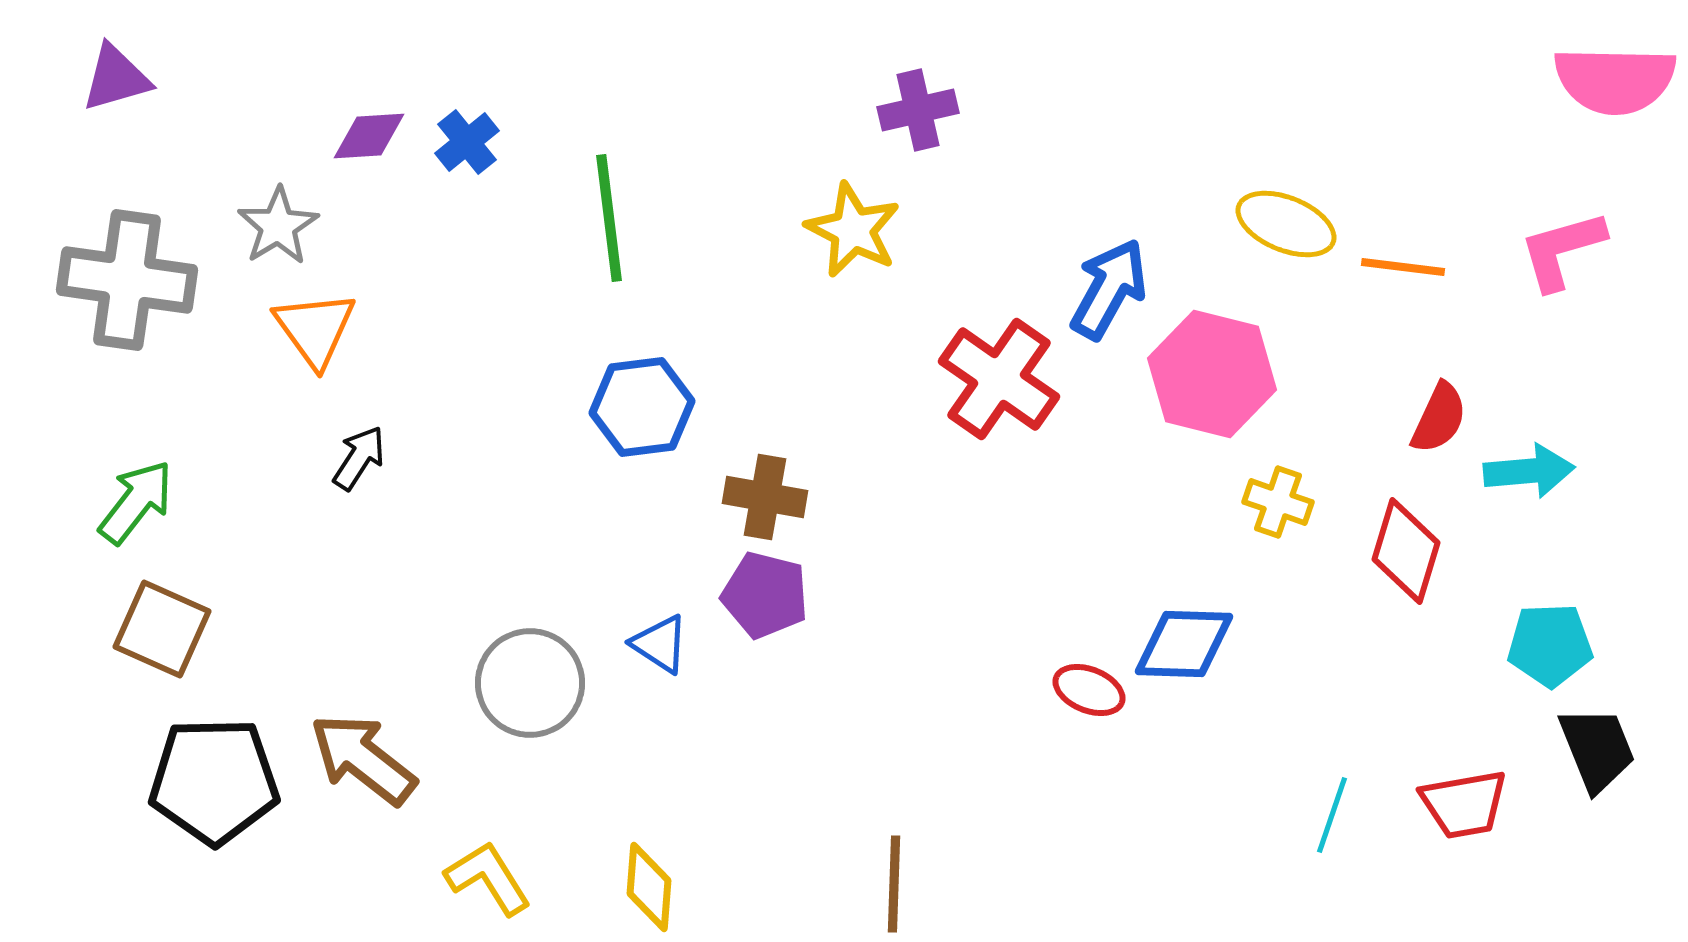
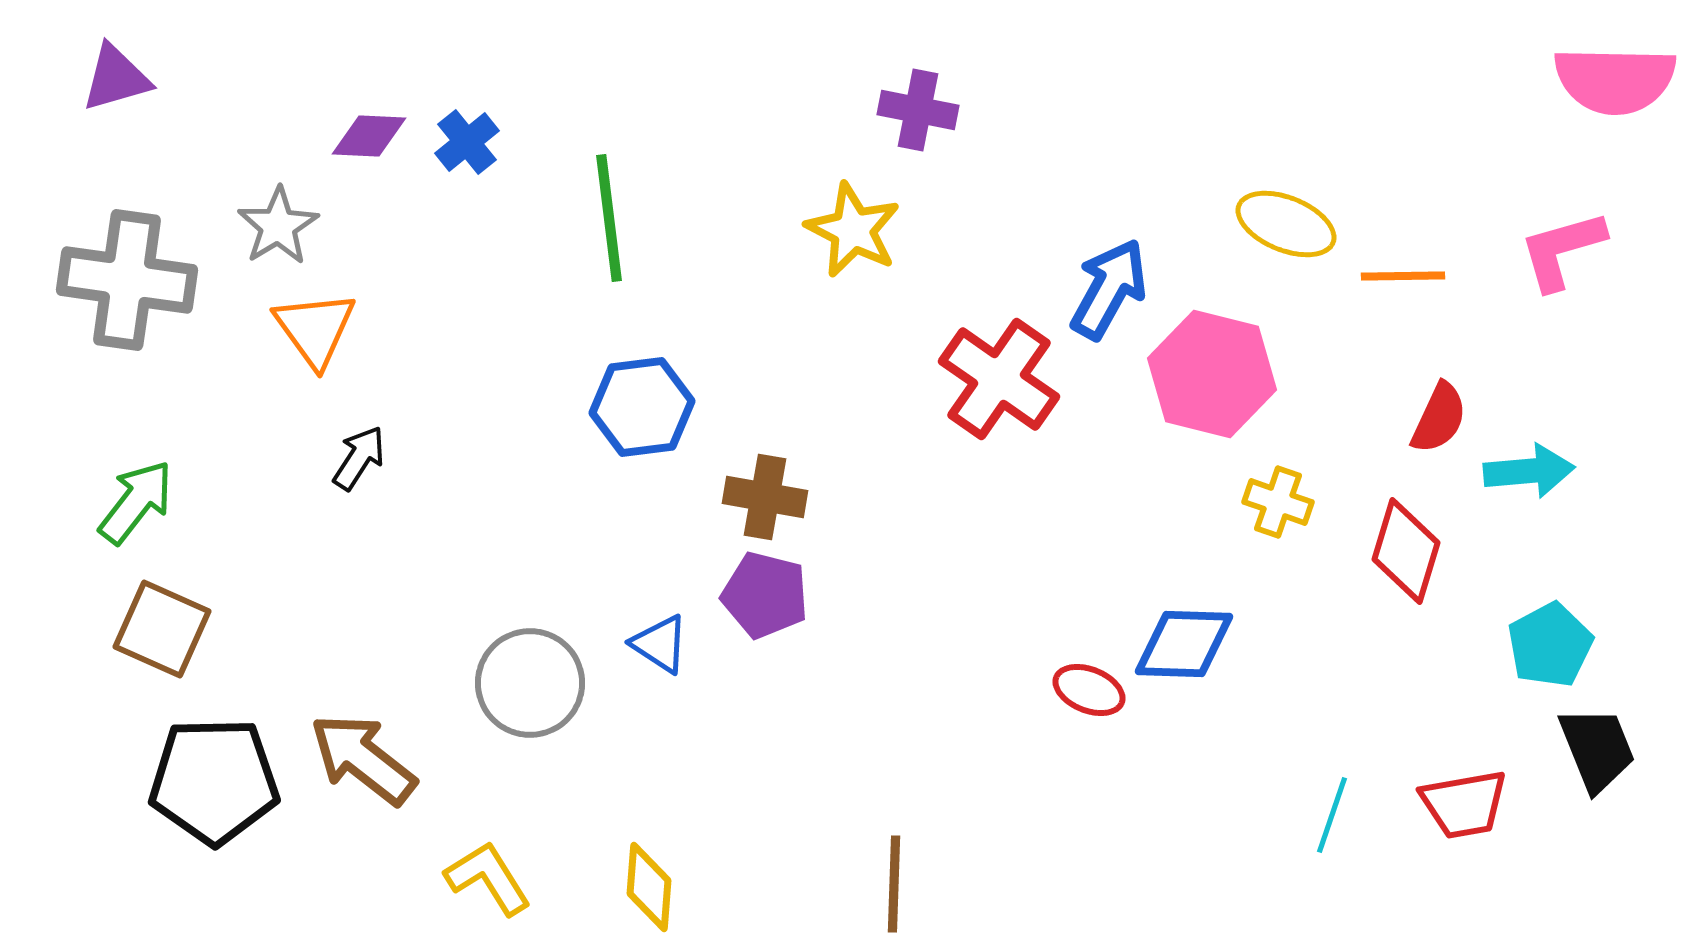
purple cross: rotated 24 degrees clockwise
purple diamond: rotated 6 degrees clockwise
orange line: moved 9 px down; rotated 8 degrees counterclockwise
cyan pentagon: rotated 26 degrees counterclockwise
